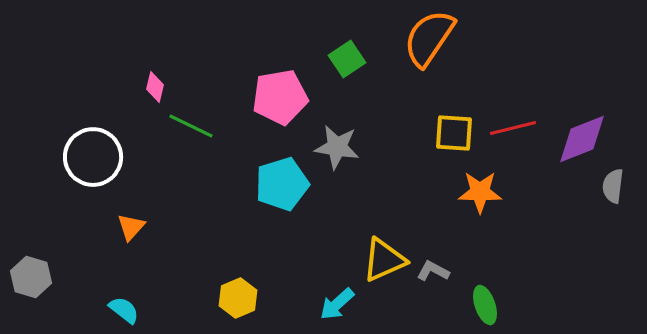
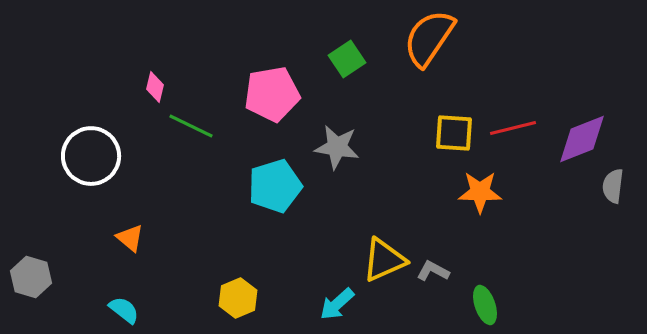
pink pentagon: moved 8 px left, 3 px up
white circle: moved 2 px left, 1 px up
cyan pentagon: moved 7 px left, 2 px down
orange triangle: moved 1 px left, 11 px down; rotated 32 degrees counterclockwise
